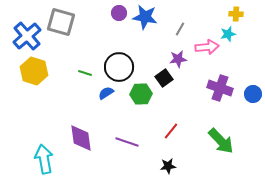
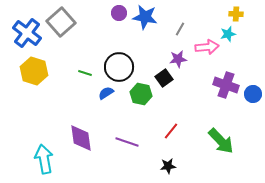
gray square: rotated 32 degrees clockwise
blue cross: moved 3 px up; rotated 12 degrees counterclockwise
purple cross: moved 6 px right, 3 px up
green hexagon: rotated 15 degrees clockwise
